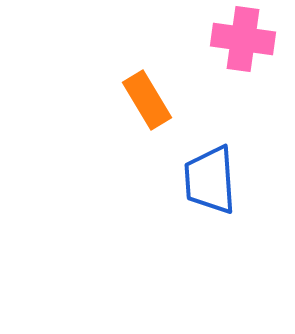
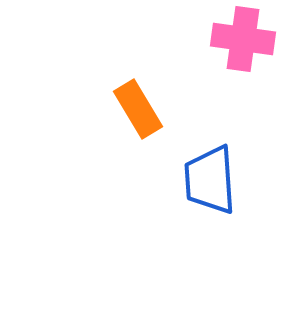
orange rectangle: moved 9 px left, 9 px down
